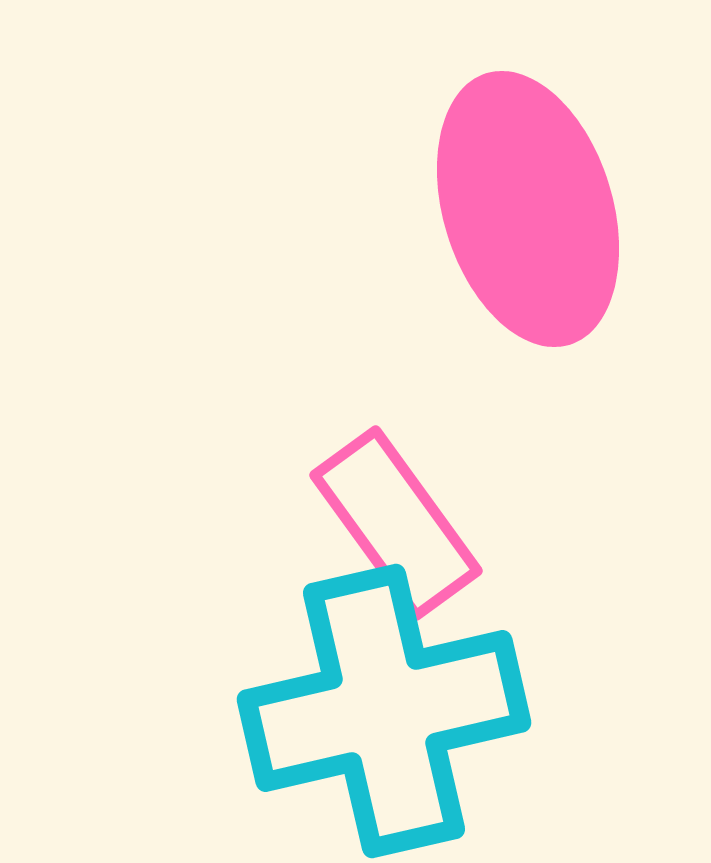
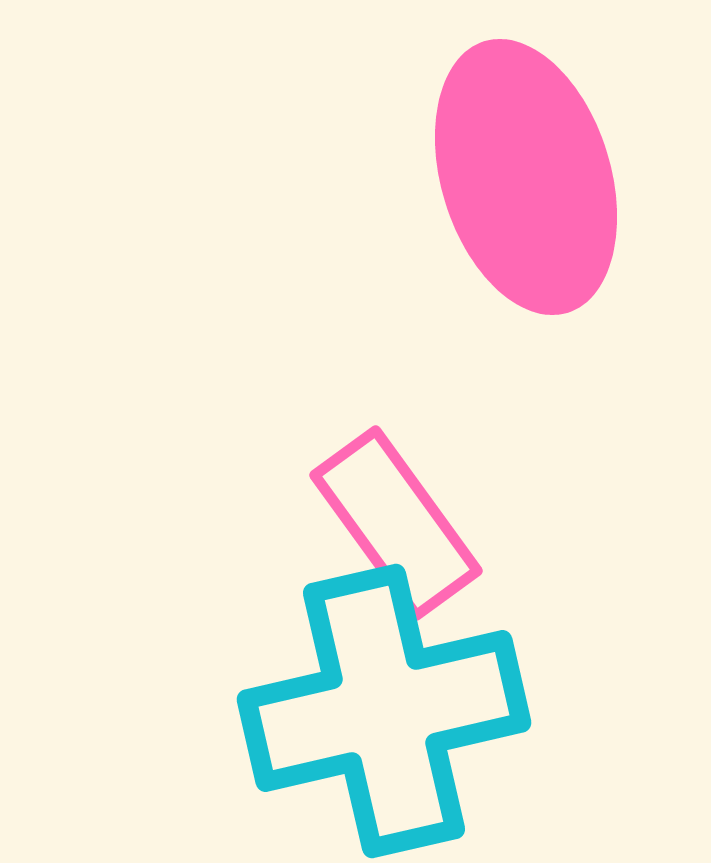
pink ellipse: moved 2 px left, 32 px up
